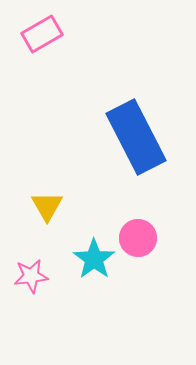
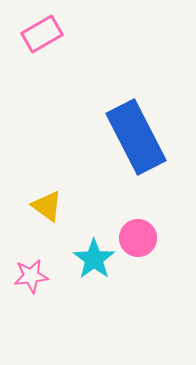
yellow triangle: rotated 24 degrees counterclockwise
